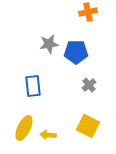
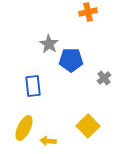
gray star: rotated 30 degrees counterclockwise
blue pentagon: moved 5 px left, 8 px down
gray cross: moved 15 px right, 7 px up
yellow square: rotated 20 degrees clockwise
yellow arrow: moved 6 px down
